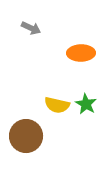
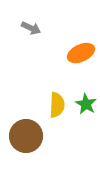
orange ellipse: rotated 24 degrees counterclockwise
yellow semicircle: rotated 100 degrees counterclockwise
